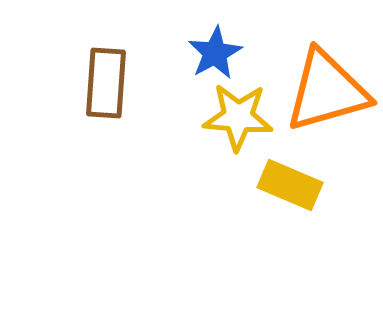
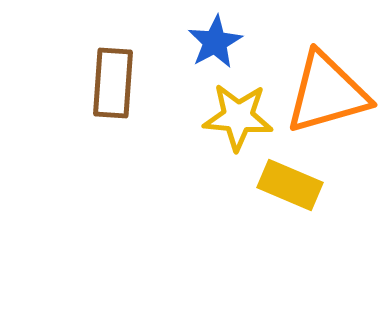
blue star: moved 11 px up
brown rectangle: moved 7 px right
orange triangle: moved 2 px down
